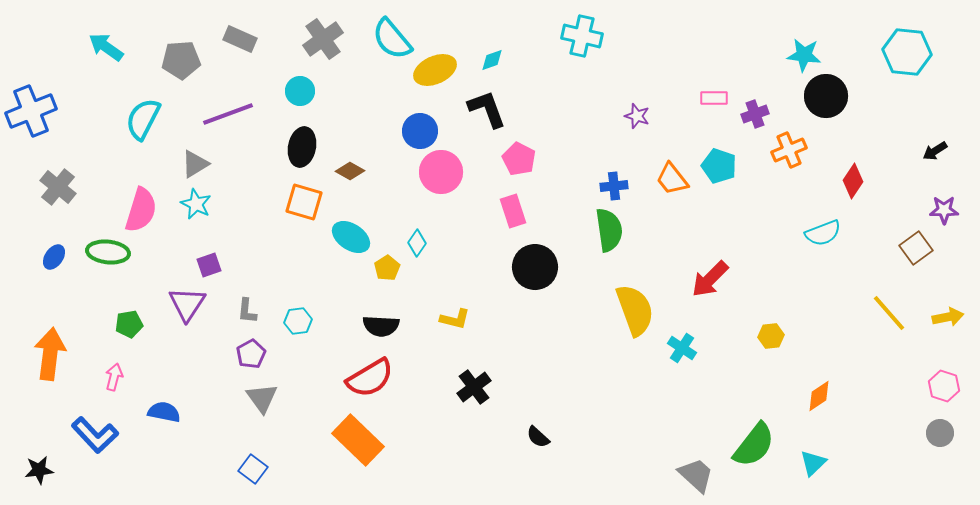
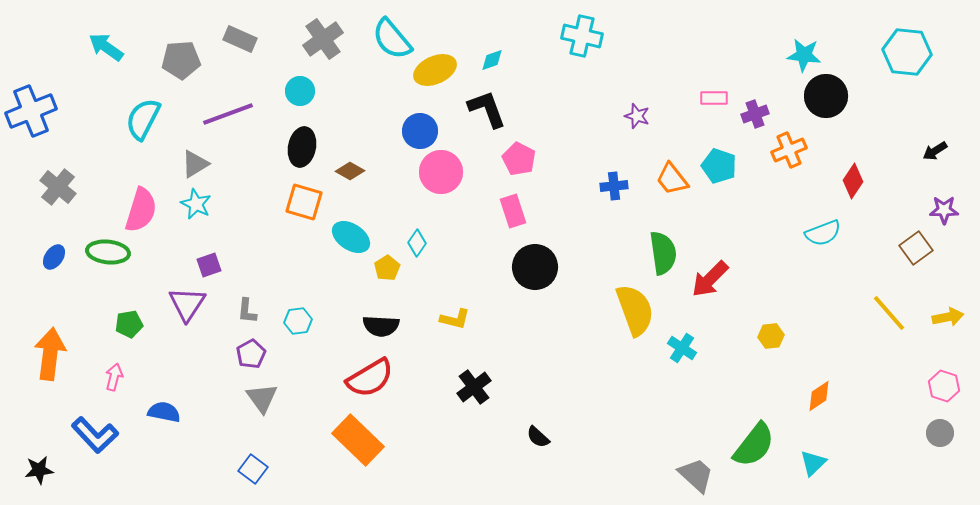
green semicircle at (609, 230): moved 54 px right, 23 px down
